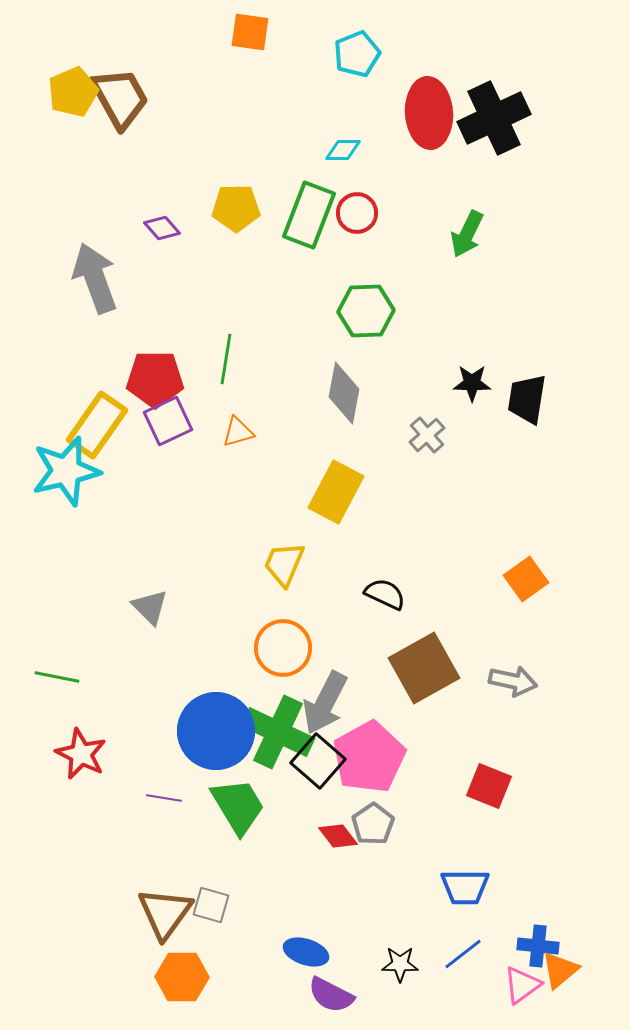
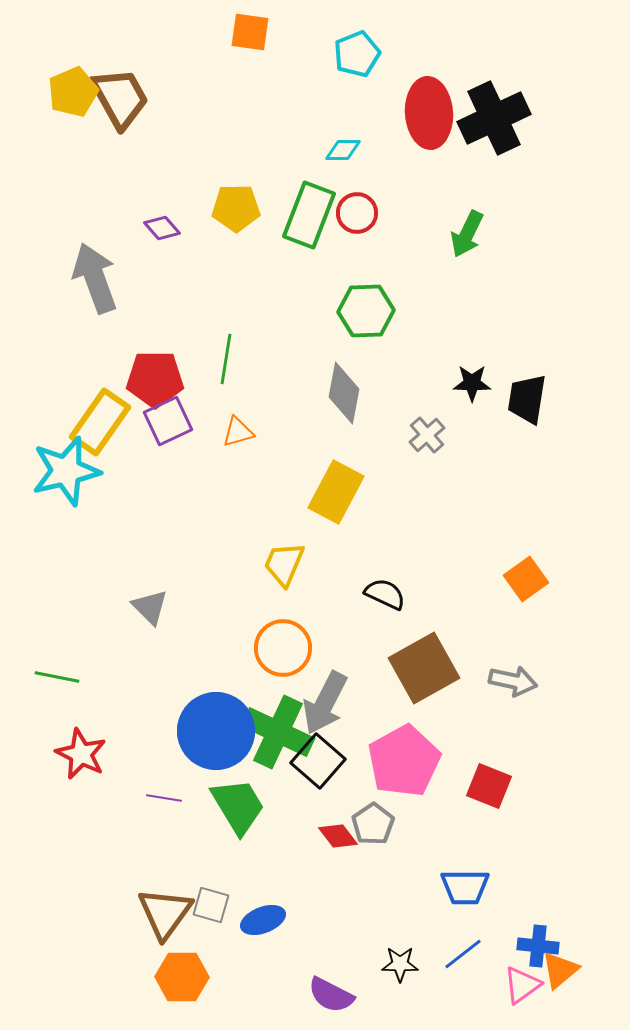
yellow rectangle at (97, 425): moved 3 px right, 3 px up
pink pentagon at (369, 757): moved 35 px right, 4 px down
blue ellipse at (306, 952): moved 43 px left, 32 px up; rotated 39 degrees counterclockwise
